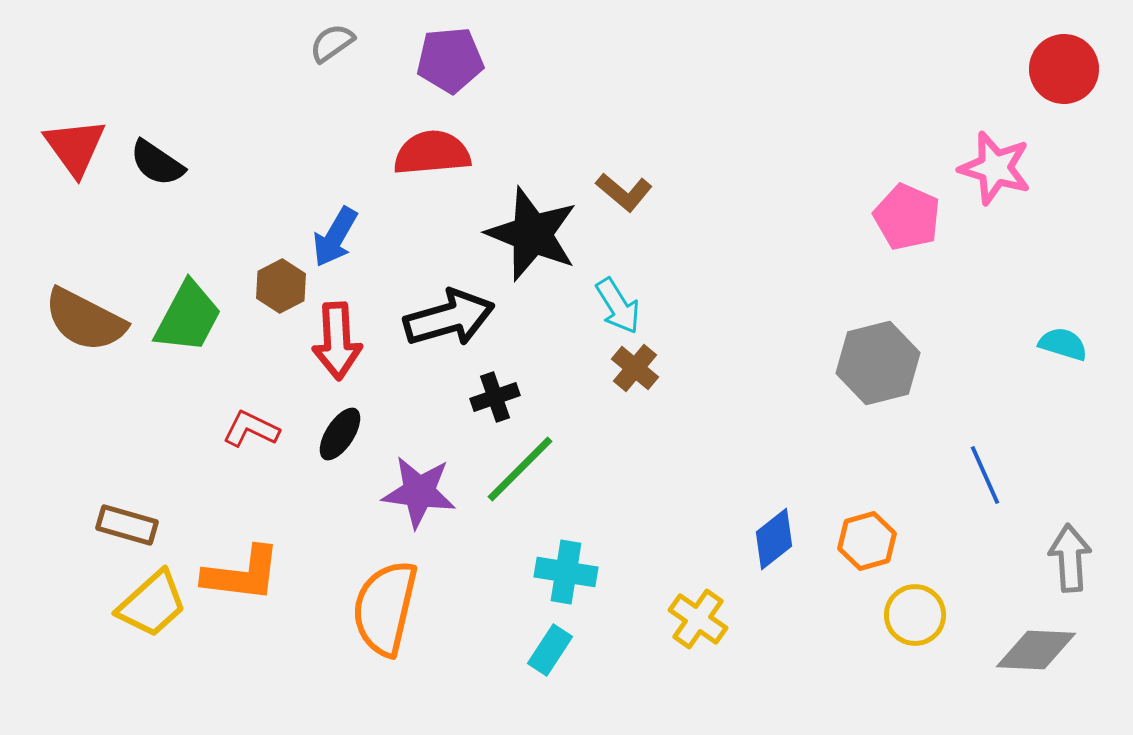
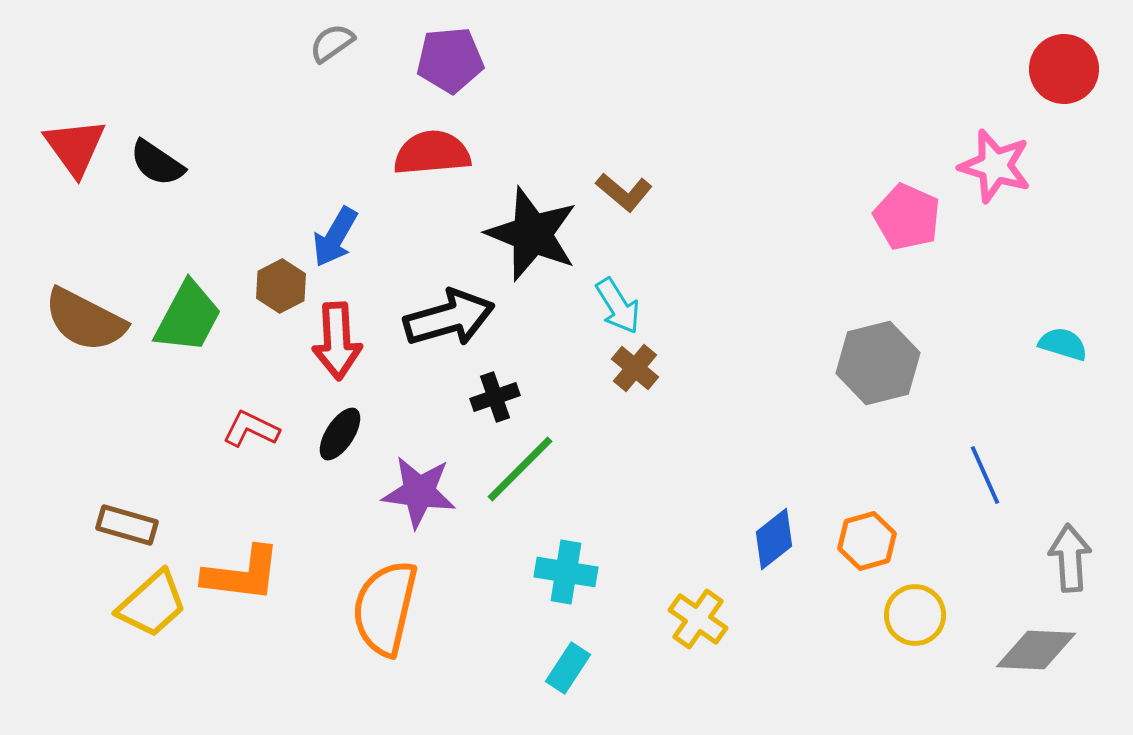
pink star: moved 2 px up
cyan rectangle: moved 18 px right, 18 px down
